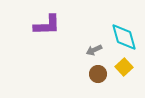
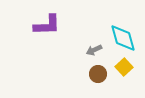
cyan diamond: moved 1 px left, 1 px down
